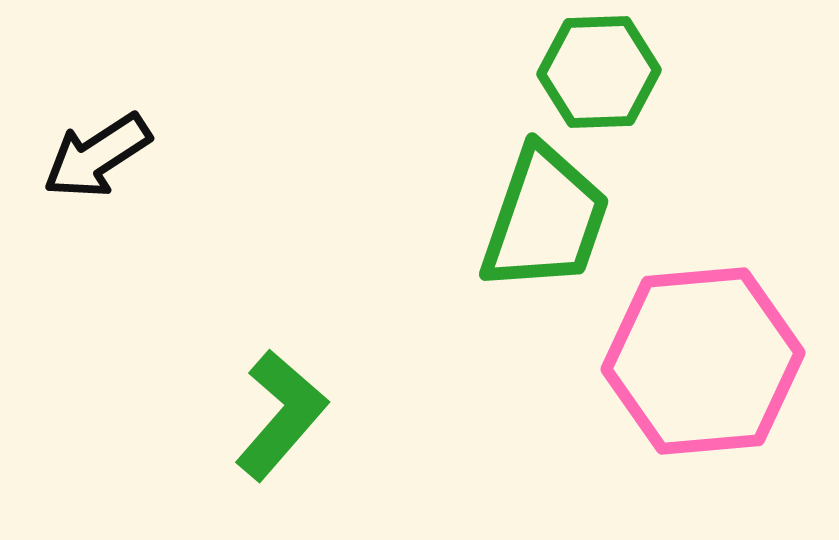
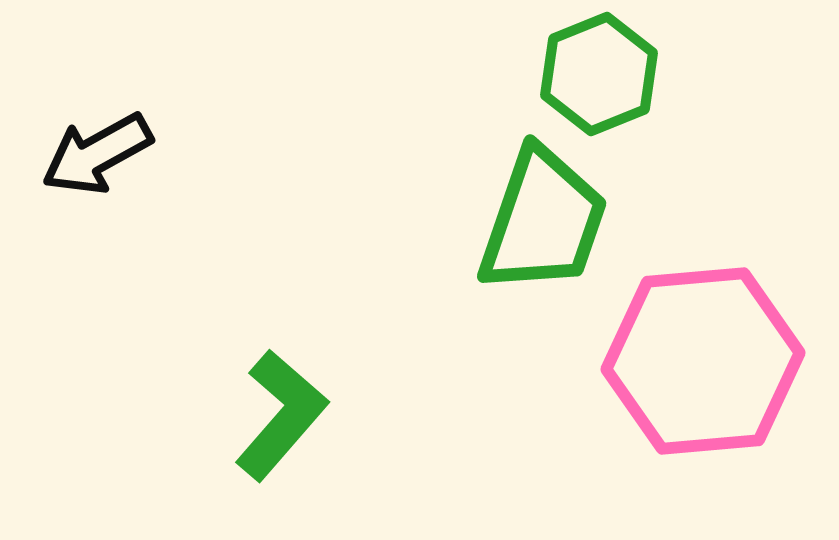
green hexagon: moved 2 px down; rotated 20 degrees counterclockwise
black arrow: moved 2 px up; rotated 4 degrees clockwise
green trapezoid: moved 2 px left, 2 px down
